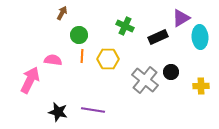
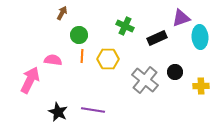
purple triangle: rotated 12 degrees clockwise
black rectangle: moved 1 px left, 1 px down
black circle: moved 4 px right
black star: rotated 12 degrees clockwise
